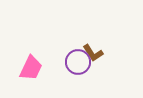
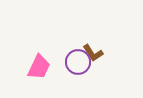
pink trapezoid: moved 8 px right, 1 px up
